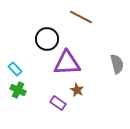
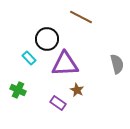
purple triangle: moved 2 px left, 1 px down
cyan rectangle: moved 14 px right, 11 px up
